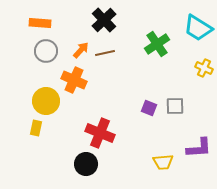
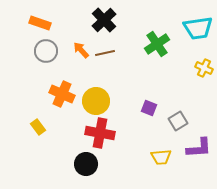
orange rectangle: rotated 15 degrees clockwise
cyan trapezoid: rotated 40 degrees counterclockwise
orange arrow: rotated 84 degrees counterclockwise
orange cross: moved 12 px left, 14 px down
yellow circle: moved 50 px right
gray square: moved 3 px right, 15 px down; rotated 30 degrees counterclockwise
yellow rectangle: moved 2 px right, 1 px up; rotated 49 degrees counterclockwise
red cross: rotated 12 degrees counterclockwise
yellow trapezoid: moved 2 px left, 5 px up
